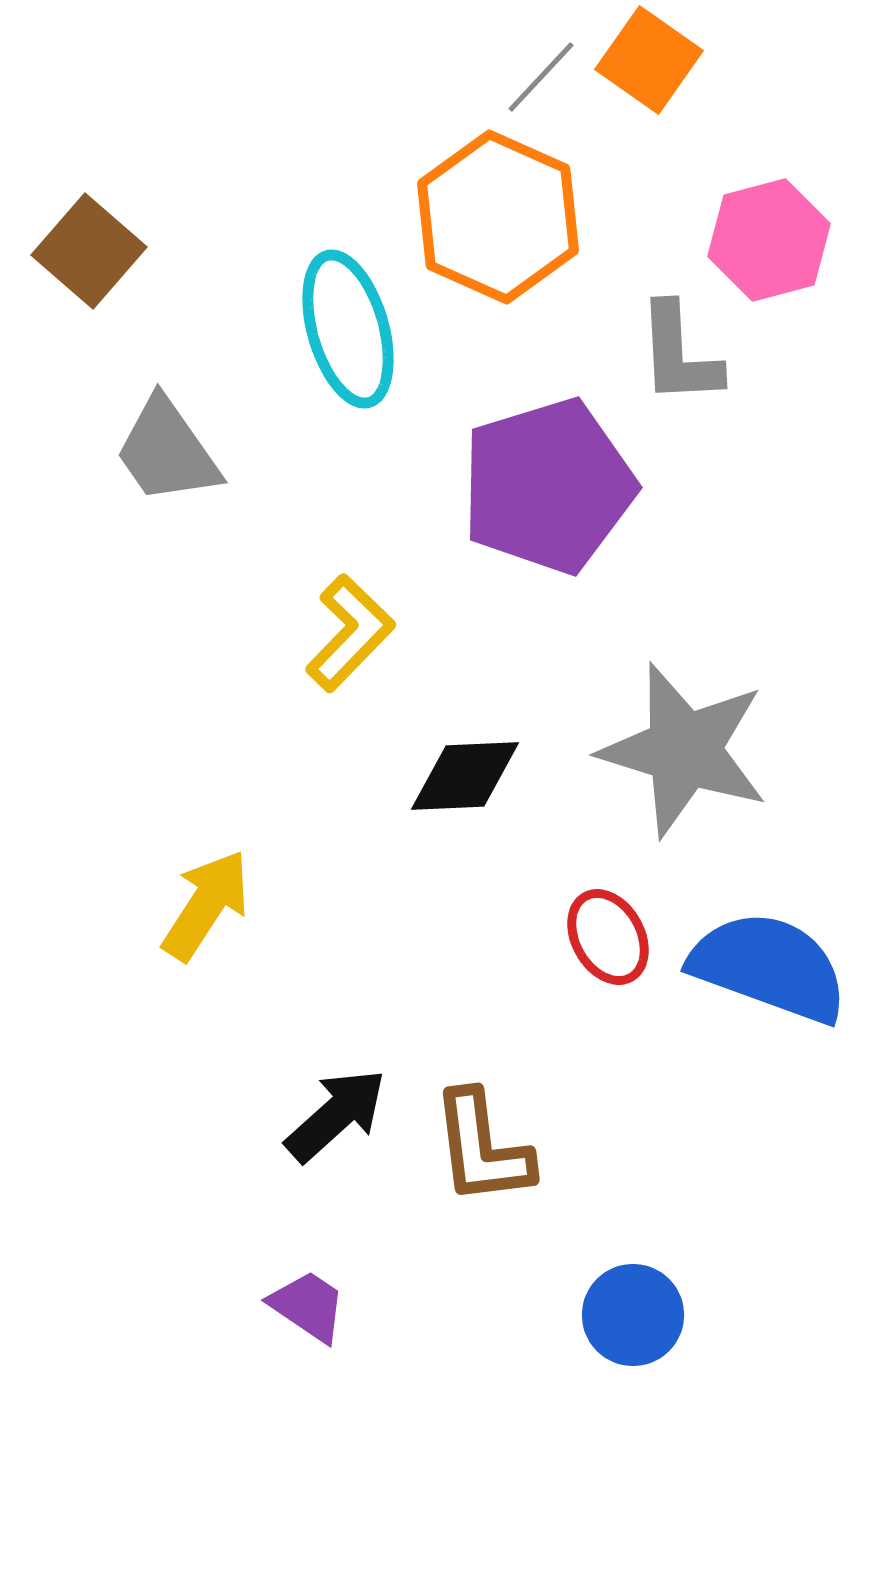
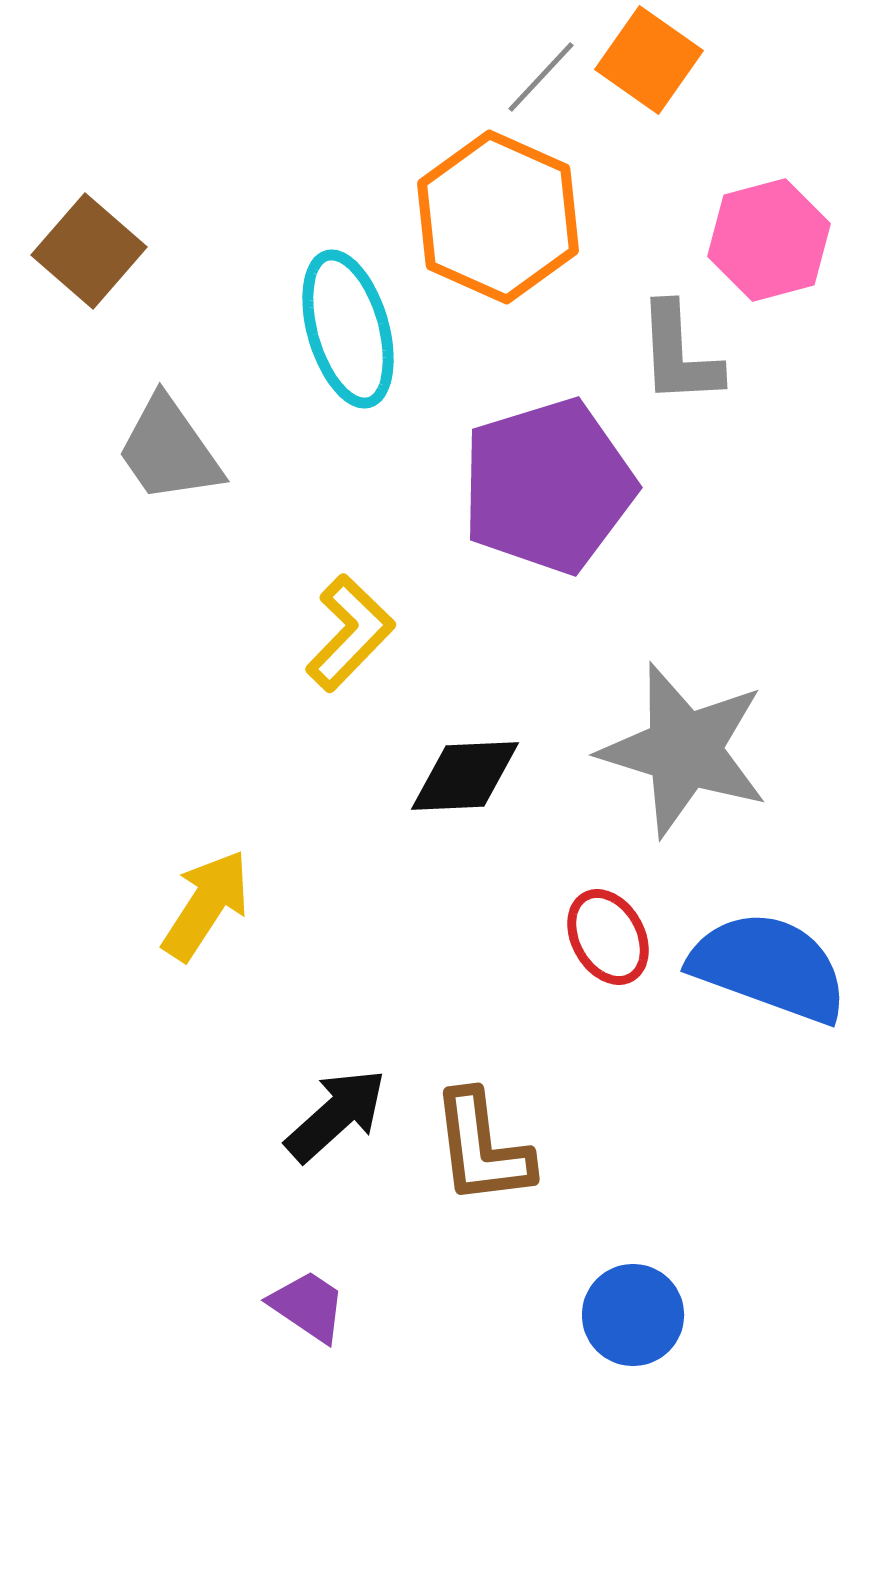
gray trapezoid: moved 2 px right, 1 px up
